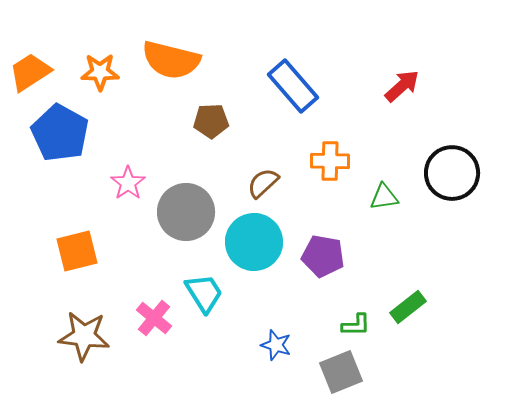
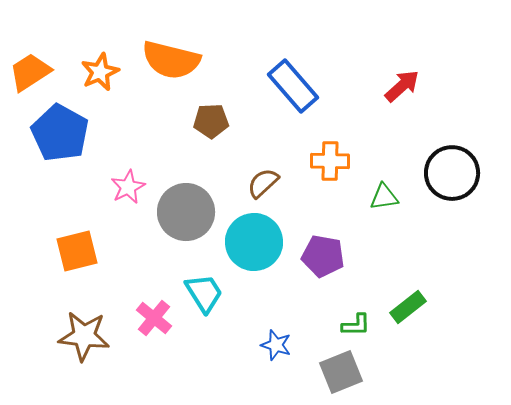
orange star: rotated 24 degrees counterclockwise
pink star: moved 4 px down; rotated 8 degrees clockwise
